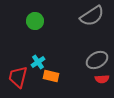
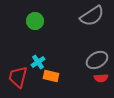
red semicircle: moved 1 px left, 1 px up
